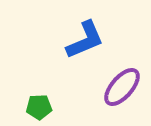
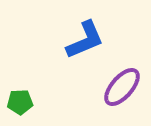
green pentagon: moved 19 px left, 5 px up
